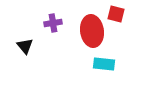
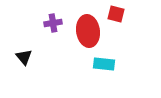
red ellipse: moved 4 px left
black triangle: moved 1 px left, 11 px down
